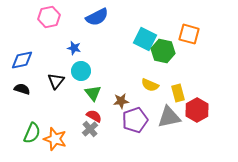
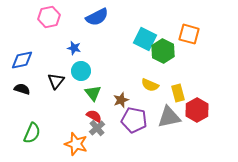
green hexagon: rotated 15 degrees clockwise
brown star: moved 1 px up; rotated 14 degrees counterclockwise
purple pentagon: moved 1 px left; rotated 30 degrees clockwise
gray cross: moved 7 px right, 1 px up
orange star: moved 21 px right, 5 px down
